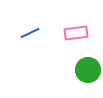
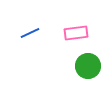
green circle: moved 4 px up
